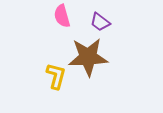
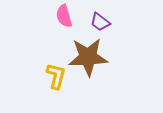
pink semicircle: moved 2 px right
